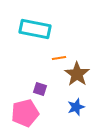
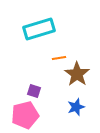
cyan rectangle: moved 4 px right; rotated 28 degrees counterclockwise
purple square: moved 6 px left, 2 px down
pink pentagon: moved 2 px down
